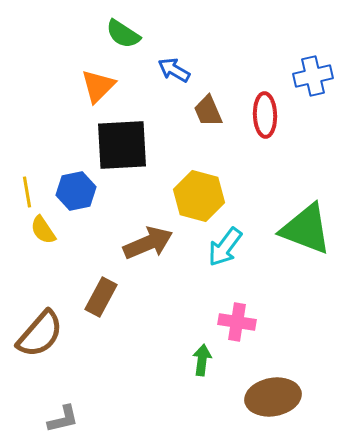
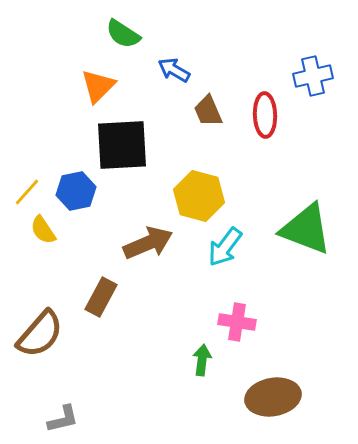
yellow line: rotated 52 degrees clockwise
